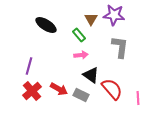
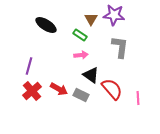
green rectangle: moved 1 px right; rotated 16 degrees counterclockwise
